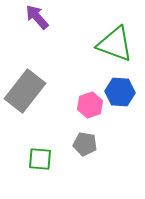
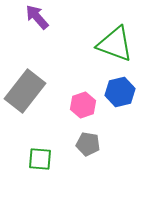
blue hexagon: rotated 16 degrees counterclockwise
pink hexagon: moved 7 px left
gray pentagon: moved 3 px right
